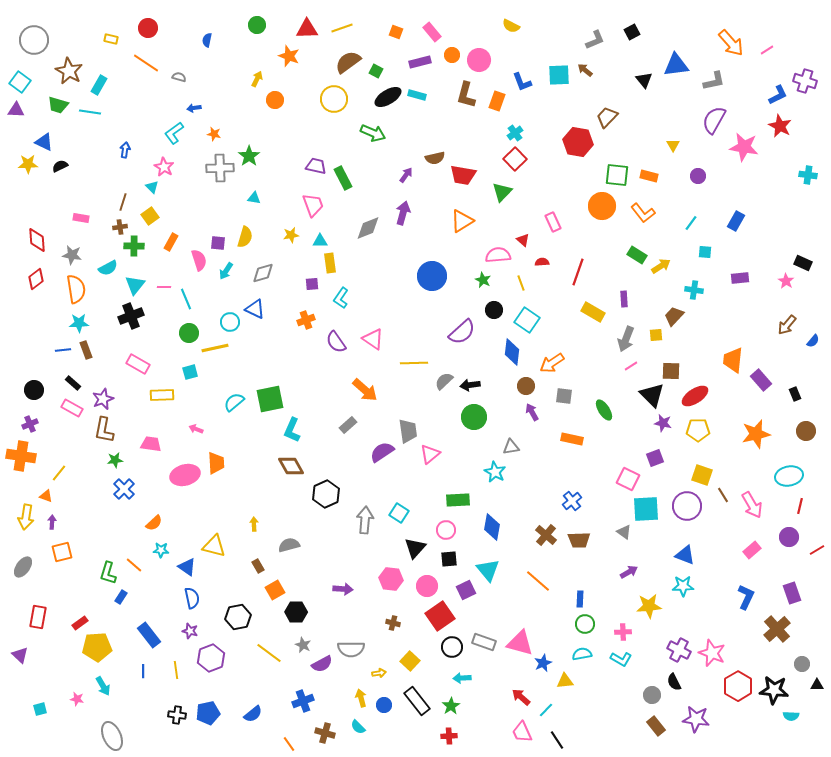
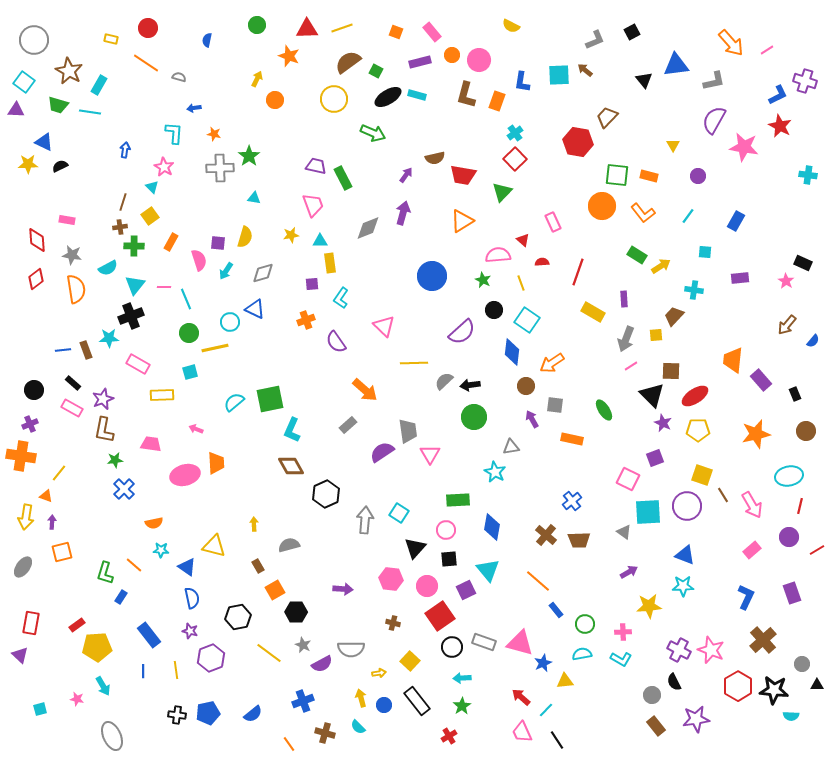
cyan square at (20, 82): moved 4 px right
blue L-shape at (522, 82): rotated 30 degrees clockwise
cyan L-shape at (174, 133): rotated 130 degrees clockwise
pink rectangle at (81, 218): moved 14 px left, 2 px down
cyan line at (691, 223): moved 3 px left, 7 px up
cyan star at (79, 323): moved 30 px right, 15 px down
pink triangle at (373, 339): moved 11 px right, 13 px up; rotated 10 degrees clockwise
gray square at (564, 396): moved 9 px left, 9 px down
purple arrow at (532, 412): moved 7 px down
purple star at (663, 423): rotated 12 degrees clockwise
pink triangle at (430, 454): rotated 20 degrees counterclockwise
cyan square at (646, 509): moved 2 px right, 3 px down
orange semicircle at (154, 523): rotated 30 degrees clockwise
green L-shape at (108, 573): moved 3 px left
blue rectangle at (580, 599): moved 24 px left, 11 px down; rotated 42 degrees counterclockwise
red rectangle at (38, 617): moved 7 px left, 6 px down
red rectangle at (80, 623): moved 3 px left, 2 px down
brown cross at (777, 629): moved 14 px left, 11 px down
pink star at (712, 653): moved 1 px left, 3 px up
green star at (451, 706): moved 11 px right
purple star at (696, 719): rotated 16 degrees counterclockwise
red cross at (449, 736): rotated 28 degrees counterclockwise
